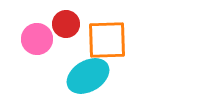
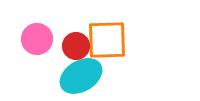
red circle: moved 10 px right, 22 px down
cyan ellipse: moved 7 px left
